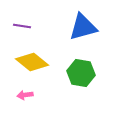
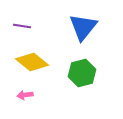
blue triangle: rotated 36 degrees counterclockwise
green hexagon: moved 1 px right; rotated 24 degrees counterclockwise
